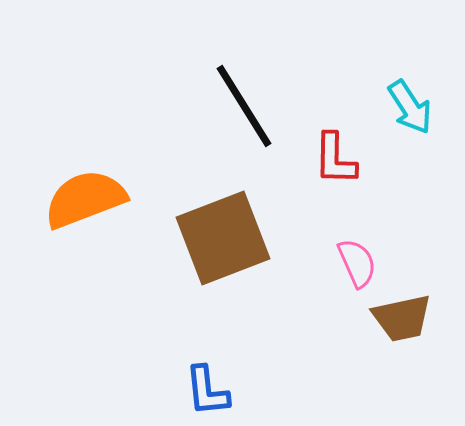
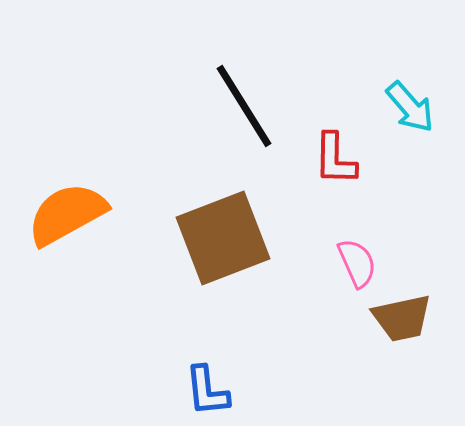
cyan arrow: rotated 8 degrees counterclockwise
orange semicircle: moved 18 px left, 15 px down; rotated 8 degrees counterclockwise
